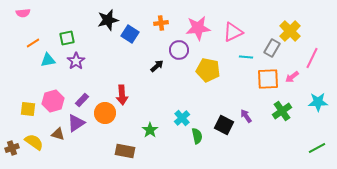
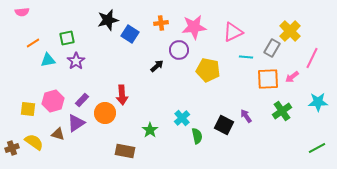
pink semicircle: moved 1 px left, 1 px up
pink star: moved 4 px left, 1 px up
